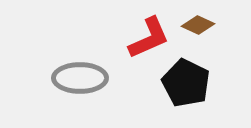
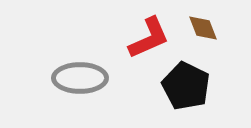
brown diamond: moved 5 px right, 3 px down; rotated 44 degrees clockwise
black pentagon: moved 3 px down
